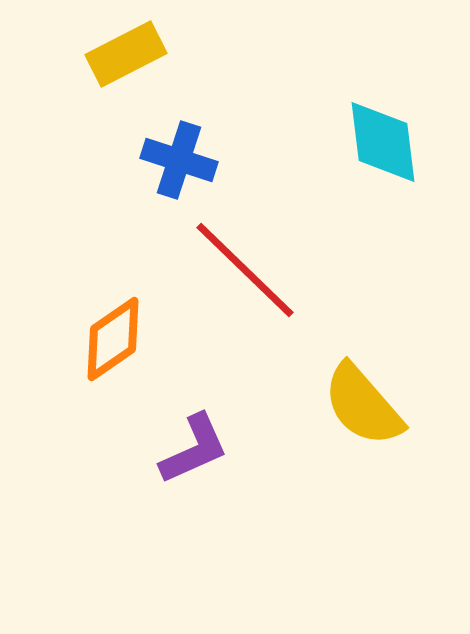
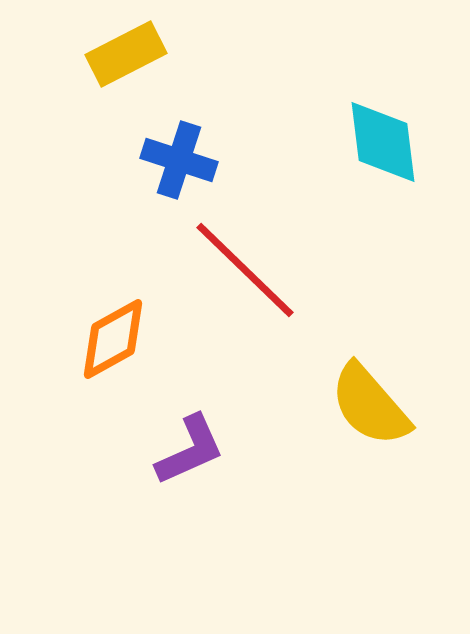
orange diamond: rotated 6 degrees clockwise
yellow semicircle: moved 7 px right
purple L-shape: moved 4 px left, 1 px down
